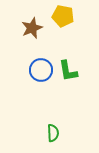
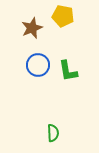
blue circle: moved 3 px left, 5 px up
